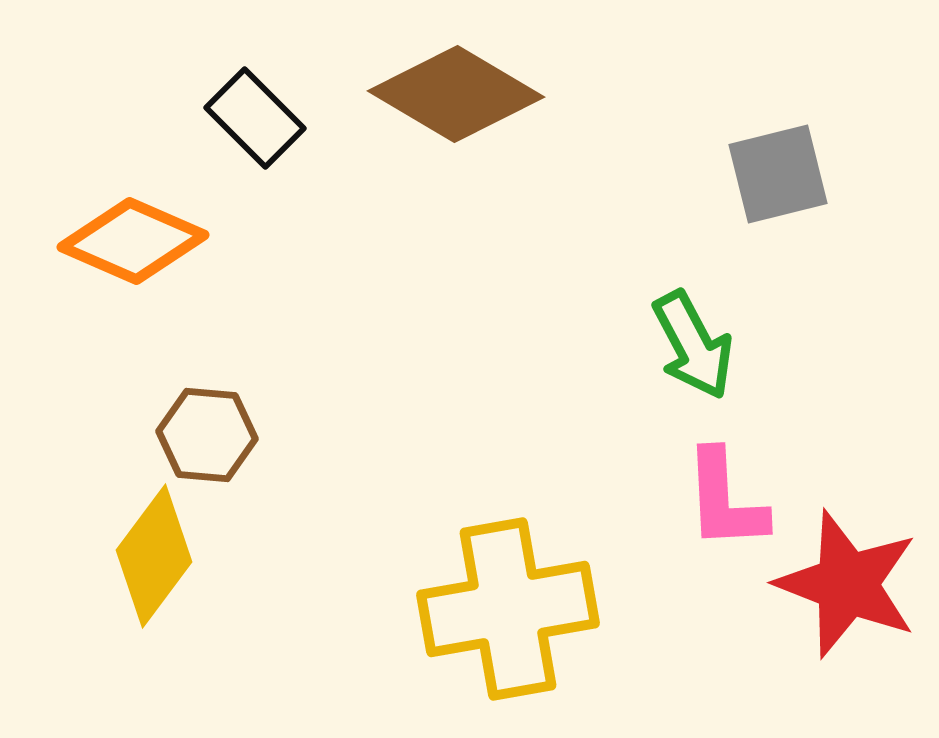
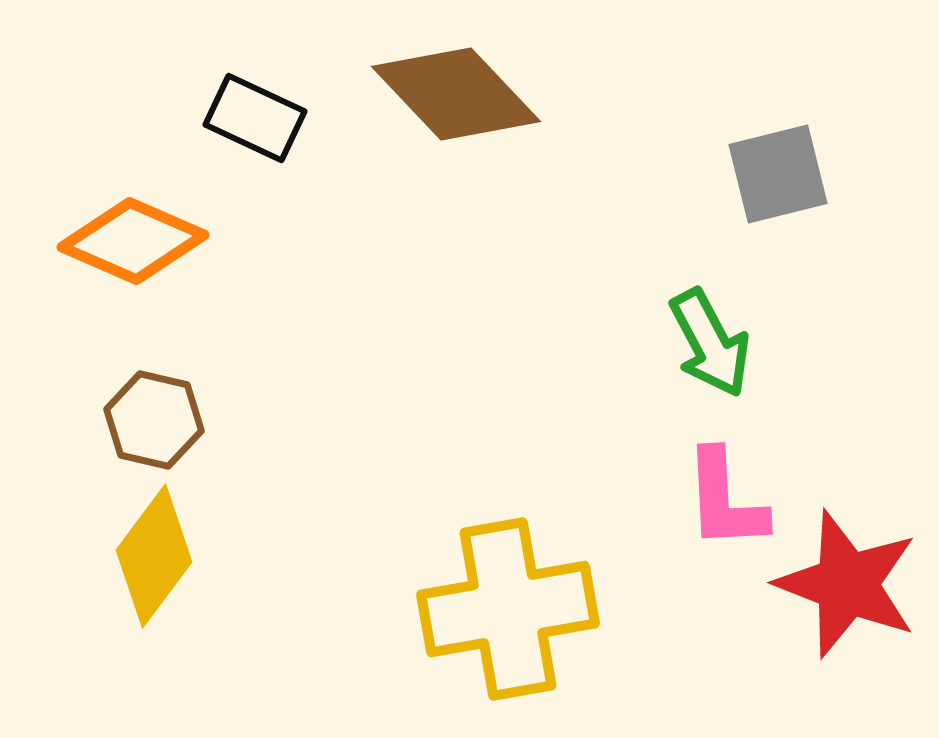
brown diamond: rotated 16 degrees clockwise
black rectangle: rotated 20 degrees counterclockwise
green arrow: moved 17 px right, 2 px up
brown hexagon: moved 53 px left, 15 px up; rotated 8 degrees clockwise
